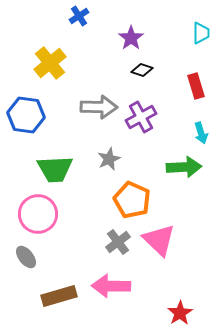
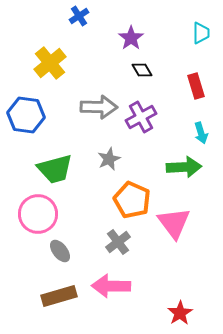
black diamond: rotated 40 degrees clockwise
green trapezoid: rotated 12 degrees counterclockwise
pink triangle: moved 15 px right, 17 px up; rotated 9 degrees clockwise
gray ellipse: moved 34 px right, 6 px up
